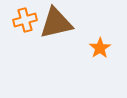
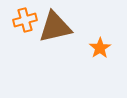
brown triangle: moved 1 px left, 4 px down
